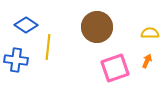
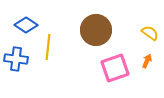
brown circle: moved 1 px left, 3 px down
yellow semicircle: rotated 36 degrees clockwise
blue cross: moved 1 px up
